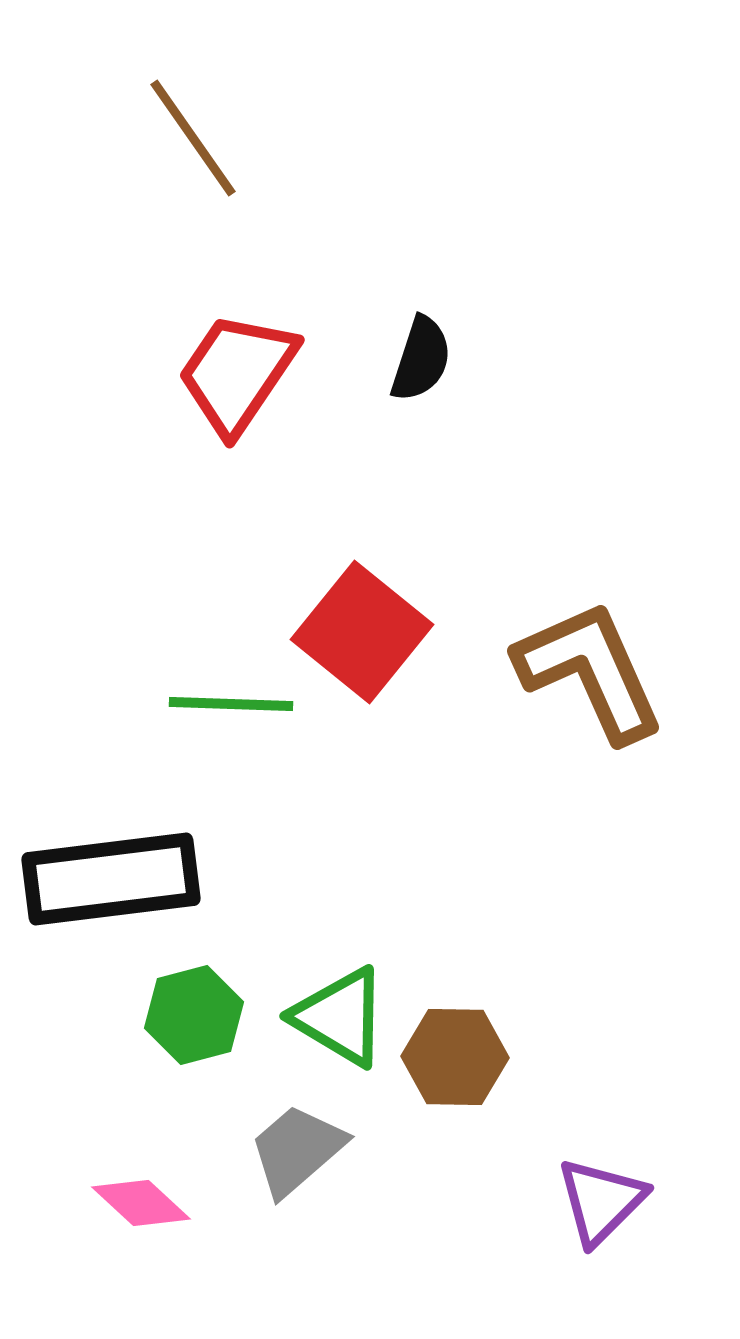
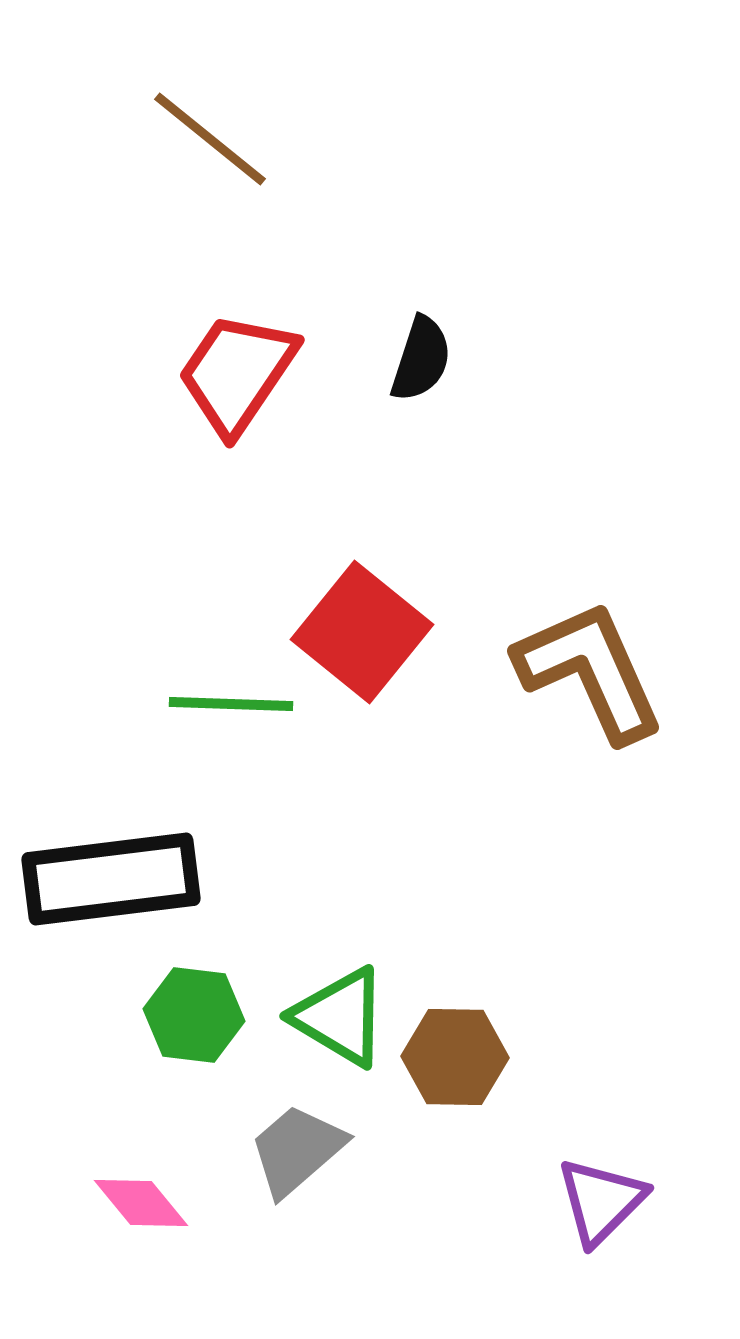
brown line: moved 17 px right, 1 px down; rotated 16 degrees counterclockwise
green hexagon: rotated 22 degrees clockwise
pink diamond: rotated 8 degrees clockwise
